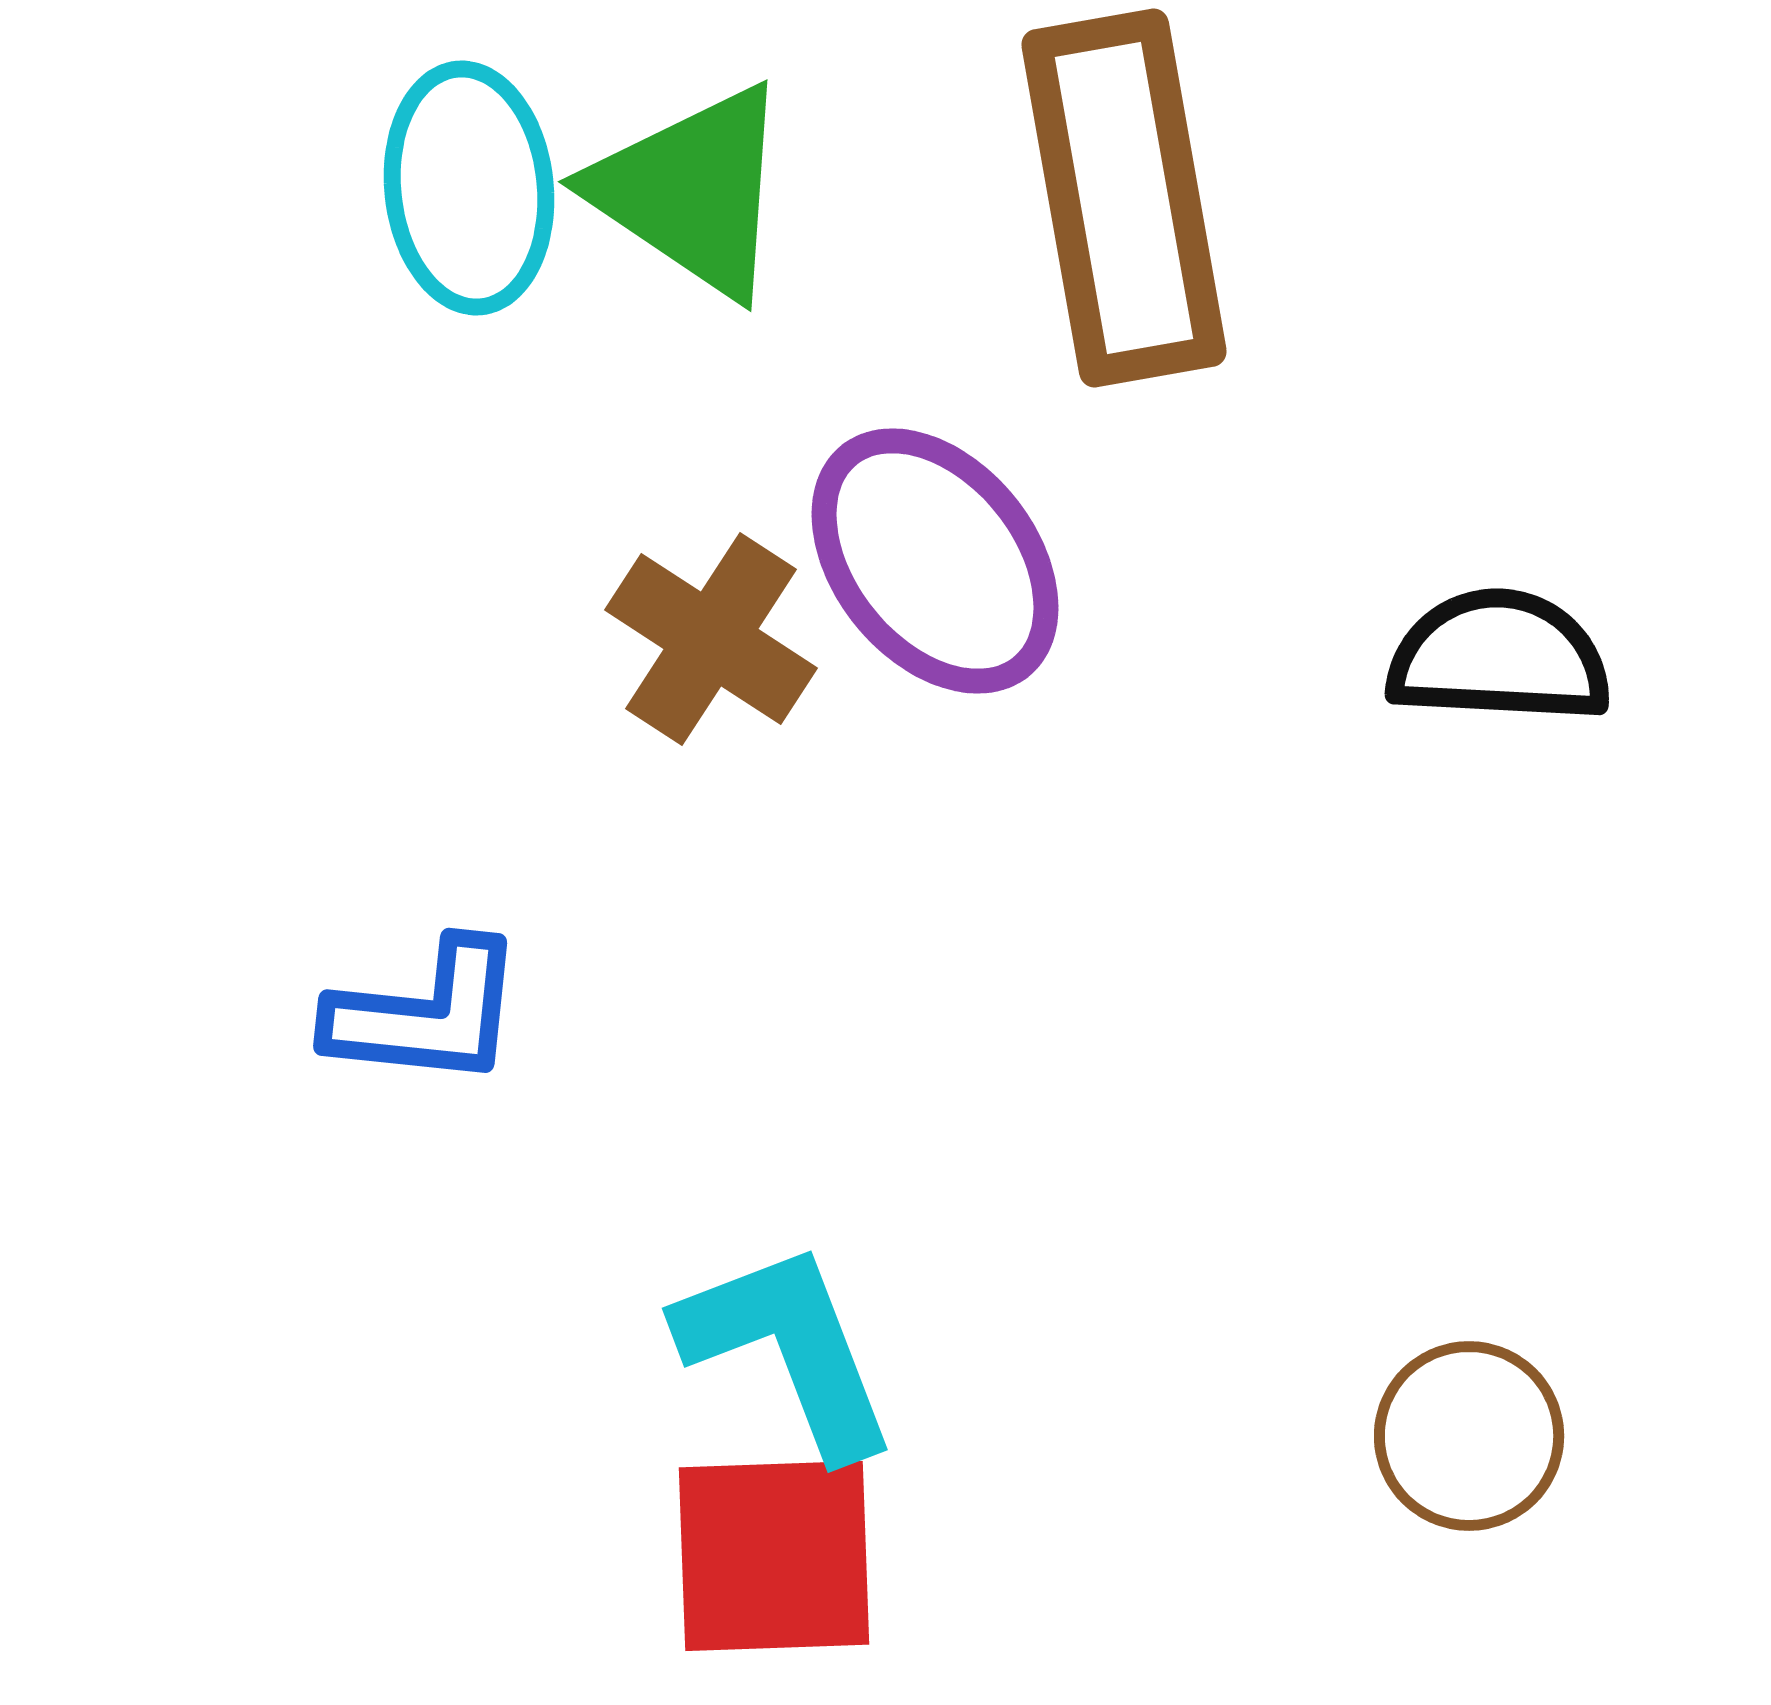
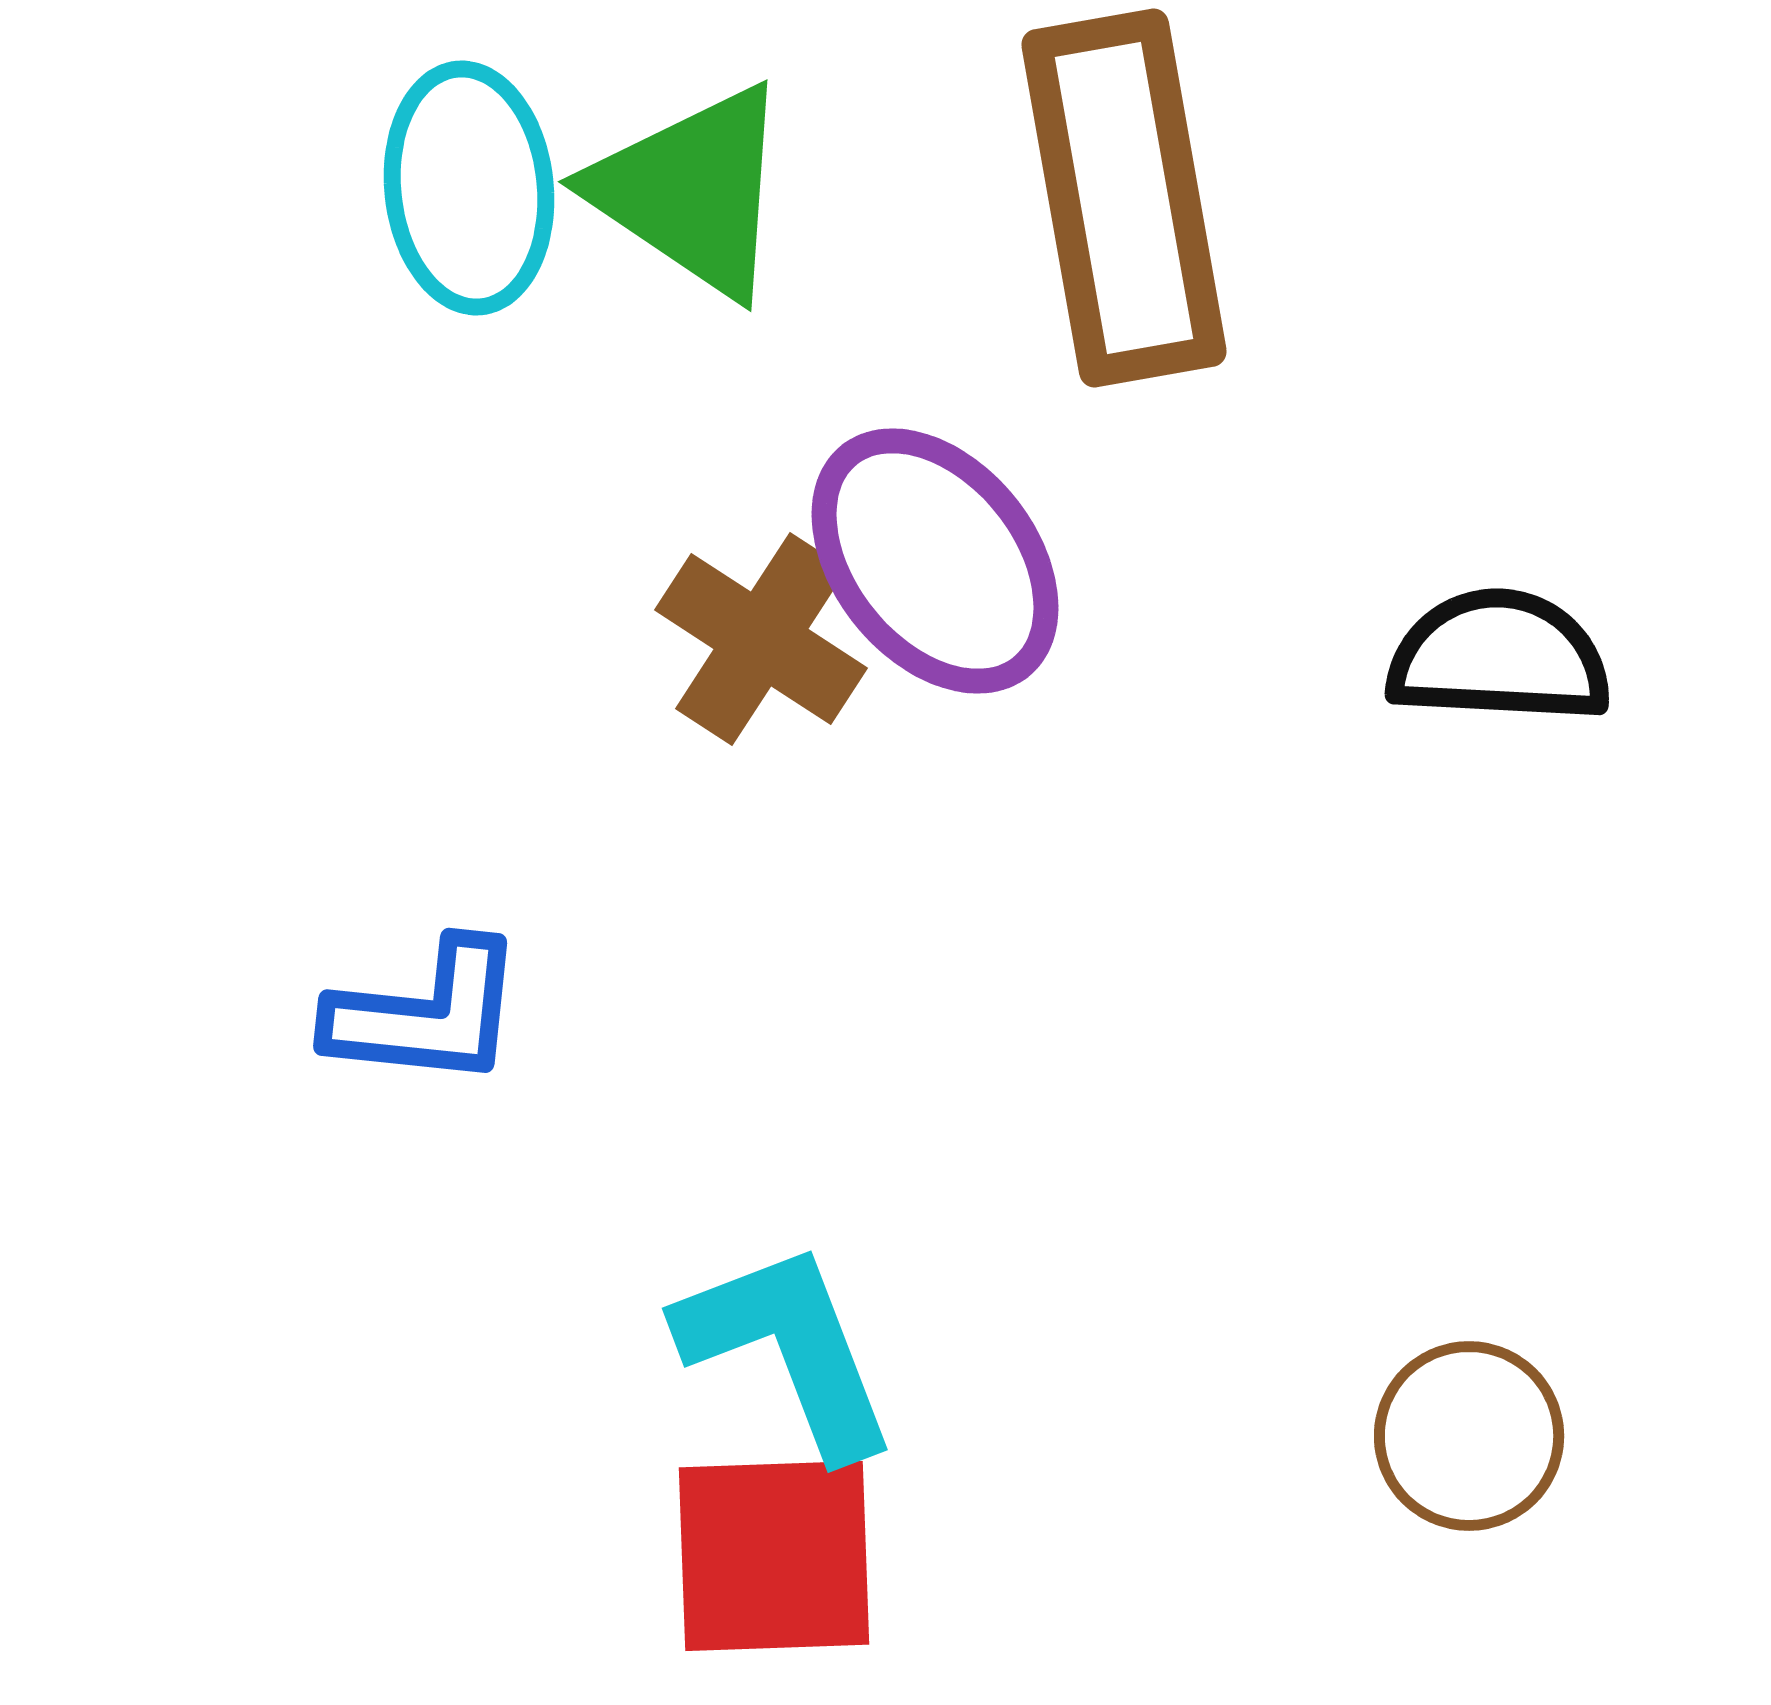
brown cross: moved 50 px right
